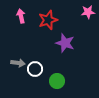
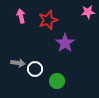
purple star: rotated 18 degrees clockwise
